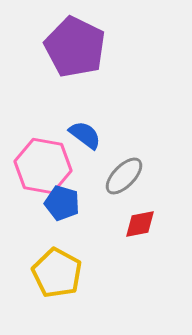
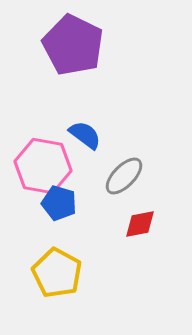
purple pentagon: moved 2 px left, 2 px up
blue pentagon: moved 3 px left
